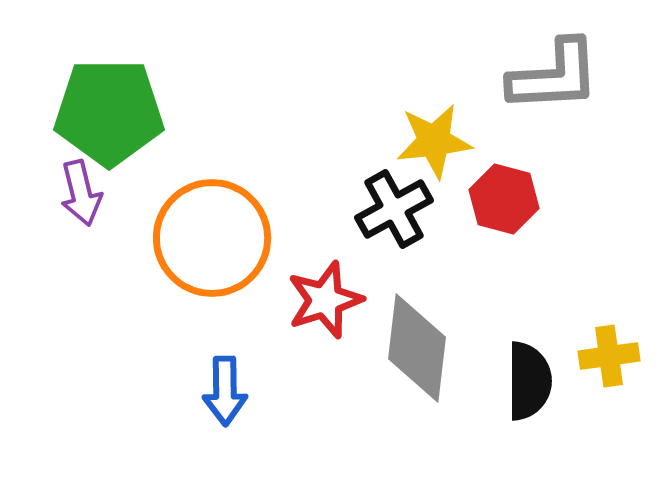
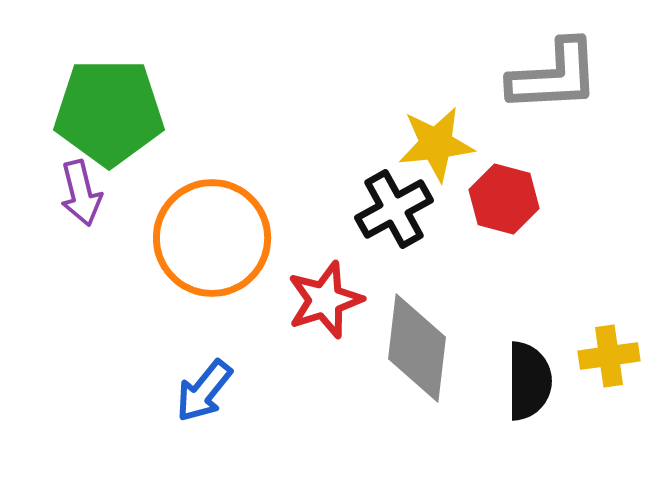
yellow star: moved 2 px right, 3 px down
blue arrow: moved 21 px left; rotated 40 degrees clockwise
